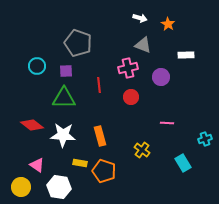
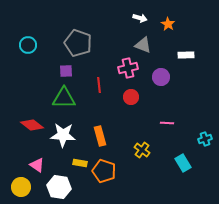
cyan circle: moved 9 px left, 21 px up
